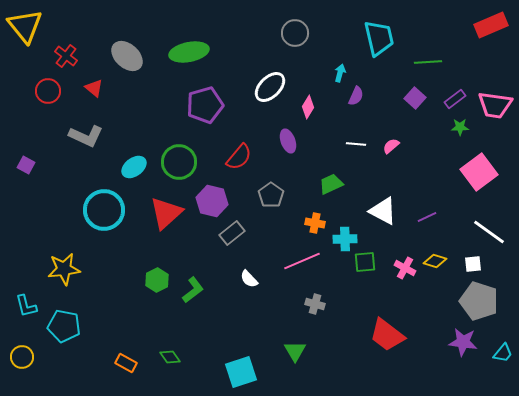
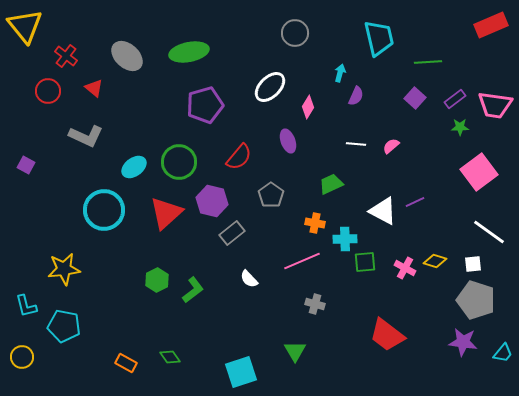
purple line at (427, 217): moved 12 px left, 15 px up
gray pentagon at (479, 301): moved 3 px left, 1 px up
